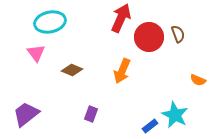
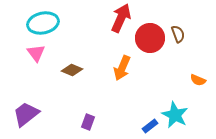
cyan ellipse: moved 7 px left, 1 px down
red circle: moved 1 px right, 1 px down
orange arrow: moved 3 px up
purple rectangle: moved 3 px left, 8 px down
